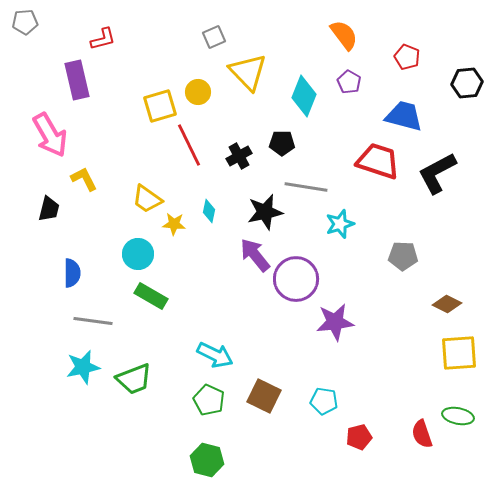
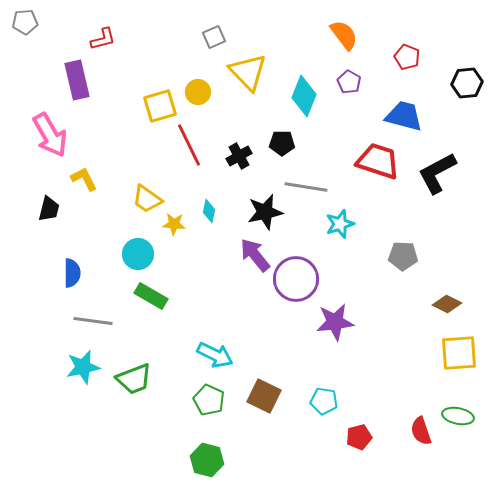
red semicircle at (422, 434): moved 1 px left, 3 px up
